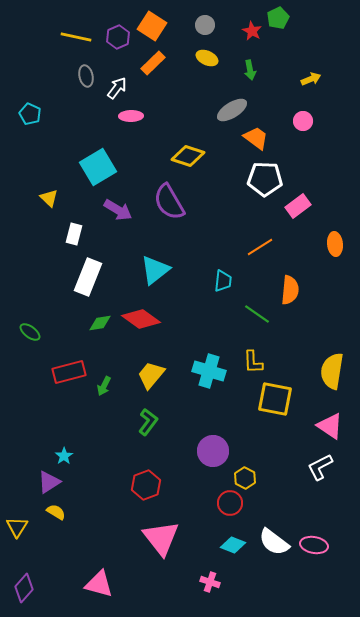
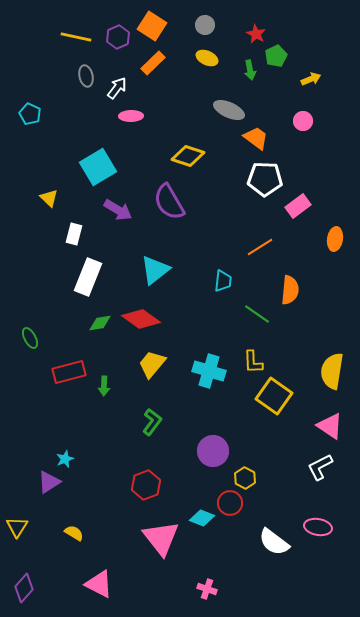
green pentagon at (278, 18): moved 2 px left, 38 px down
red star at (252, 31): moved 4 px right, 3 px down
gray ellipse at (232, 110): moved 3 px left; rotated 56 degrees clockwise
orange ellipse at (335, 244): moved 5 px up; rotated 15 degrees clockwise
green ellipse at (30, 332): moved 6 px down; rotated 25 degrees clockwise
yellow trapezoid at (151, 375): moved 1 px right, 11 px up
green arrow at (104, 386): rotated 24 degrees counterclockwise
yellow square at (275, 399): moved 1 px left, 3 px up; rotated 24 degrees clockwise
green L-shape at (148, 422): moved 4 px right
cyan star at (64, 456): moved 1 px right, 3 px down; rotated 12 degrees clockwise
yellow semicircle at (56, 512): moved 18 px right, 21 px down
cyan diamond at (233, 545): moved 31 px left, 27 px up
pink ellipse at (314, 545): moved 4 px right, 18 px up
pink cross at (210, 582): moved 3 px left, 7 px down
pink triangle at (99, 584): rotated 12 degrees clockwise
